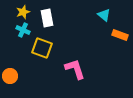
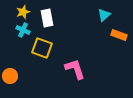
cyan triangle: rotated 40 degrees clockwise
orange rectangle: moved 1 px left
